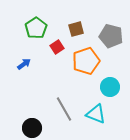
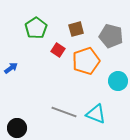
red square: moved 1 px right, 3 px down; rotated 24 degrees counterclockwise
blue arrow: moved 13 px left, 4 px down
cyan circle: moved 8 px right, 6 px up
gray line: moved 3 px down; rotated 40 degrees counterclockwise
black circle: moved 15 px left
